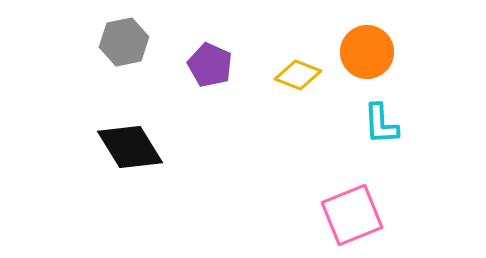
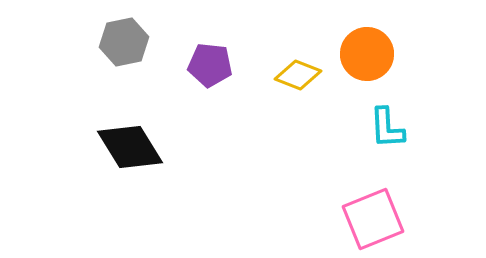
orange circle: moved 2 px down
purple pentagon: rotated 18 degrees counterclockwise
cyan L-shape: moved 6 px right, 4 px down
pink square: moved 21 px right, 4 px down
